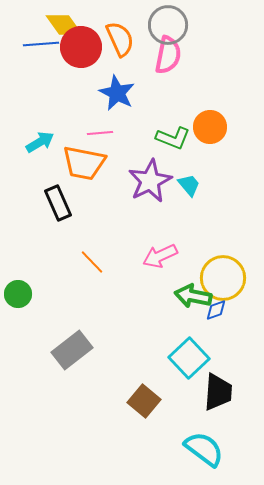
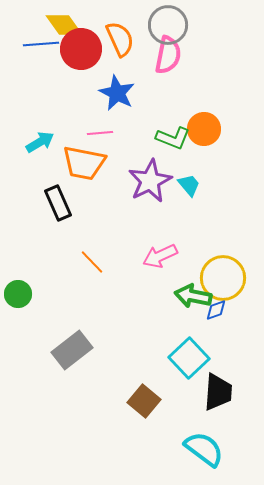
red circle: moved 2 px down
orange circle: moved 6 px left, 2 px down
